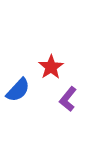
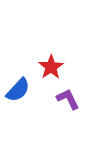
purple L-shape: rotated 115 degrees clockwise
